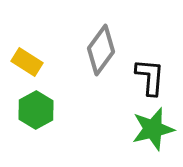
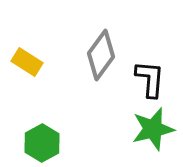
gray diamond: moved 5 px down
black L-shape: moved 2 px down
green hexagon: moved 6 px right, 33 px down
